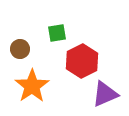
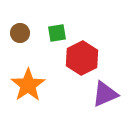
brown circle: moved 16 px up
red hexagon: moved 3 px up
orange star: moved 4 px left, 1 px up
